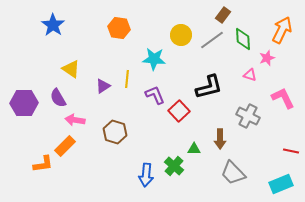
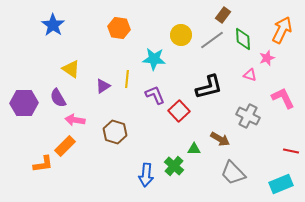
brown arrow: rotated 60 degrees counterclockwise
